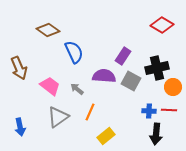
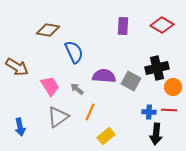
brown diamond: rotated 25 degrees counterclockwise
purple rectangle: moved 30 px up; rotated 30 degrees counterclockwise
brown arrow: moved 2 px left, 1 px up; rotated 35 degrees counterclockwise
pink trapezoid: rotated 20 degrees clockwise
blue cross: moved 1 px down
